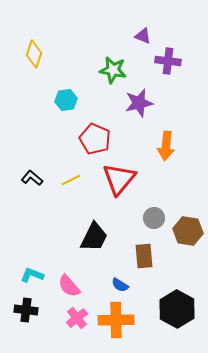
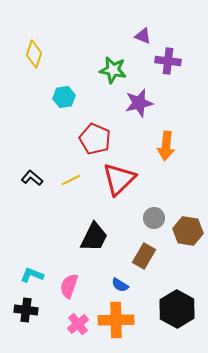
cyan hexagon: moved 2 px left, 3 px up
red triangle: rotated 6 degrees clockwise
brown rectangle: rotated 35 degrees clockwise
pink semicircle: rotated 60 degrees clockwise
pink cross: moved 1 px right, 6 px down
